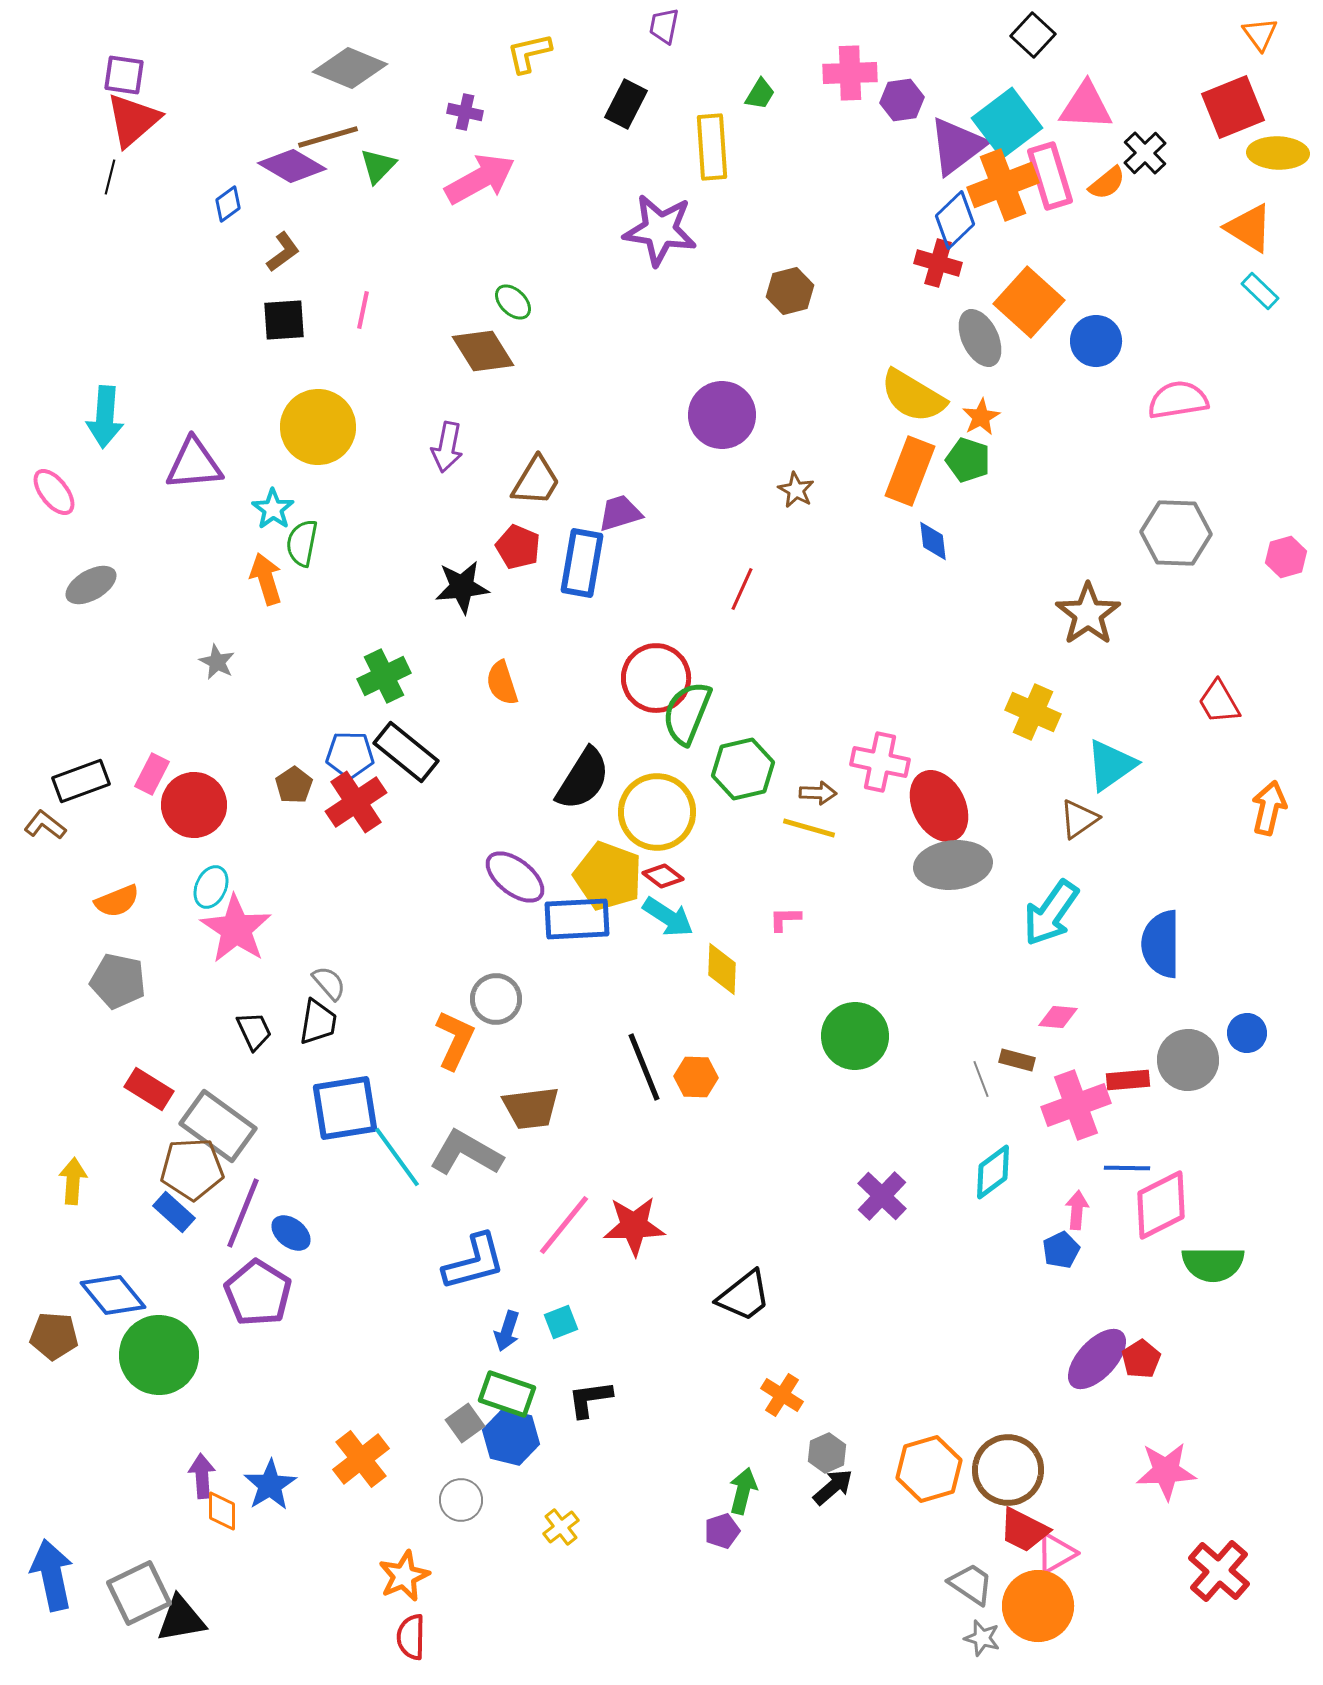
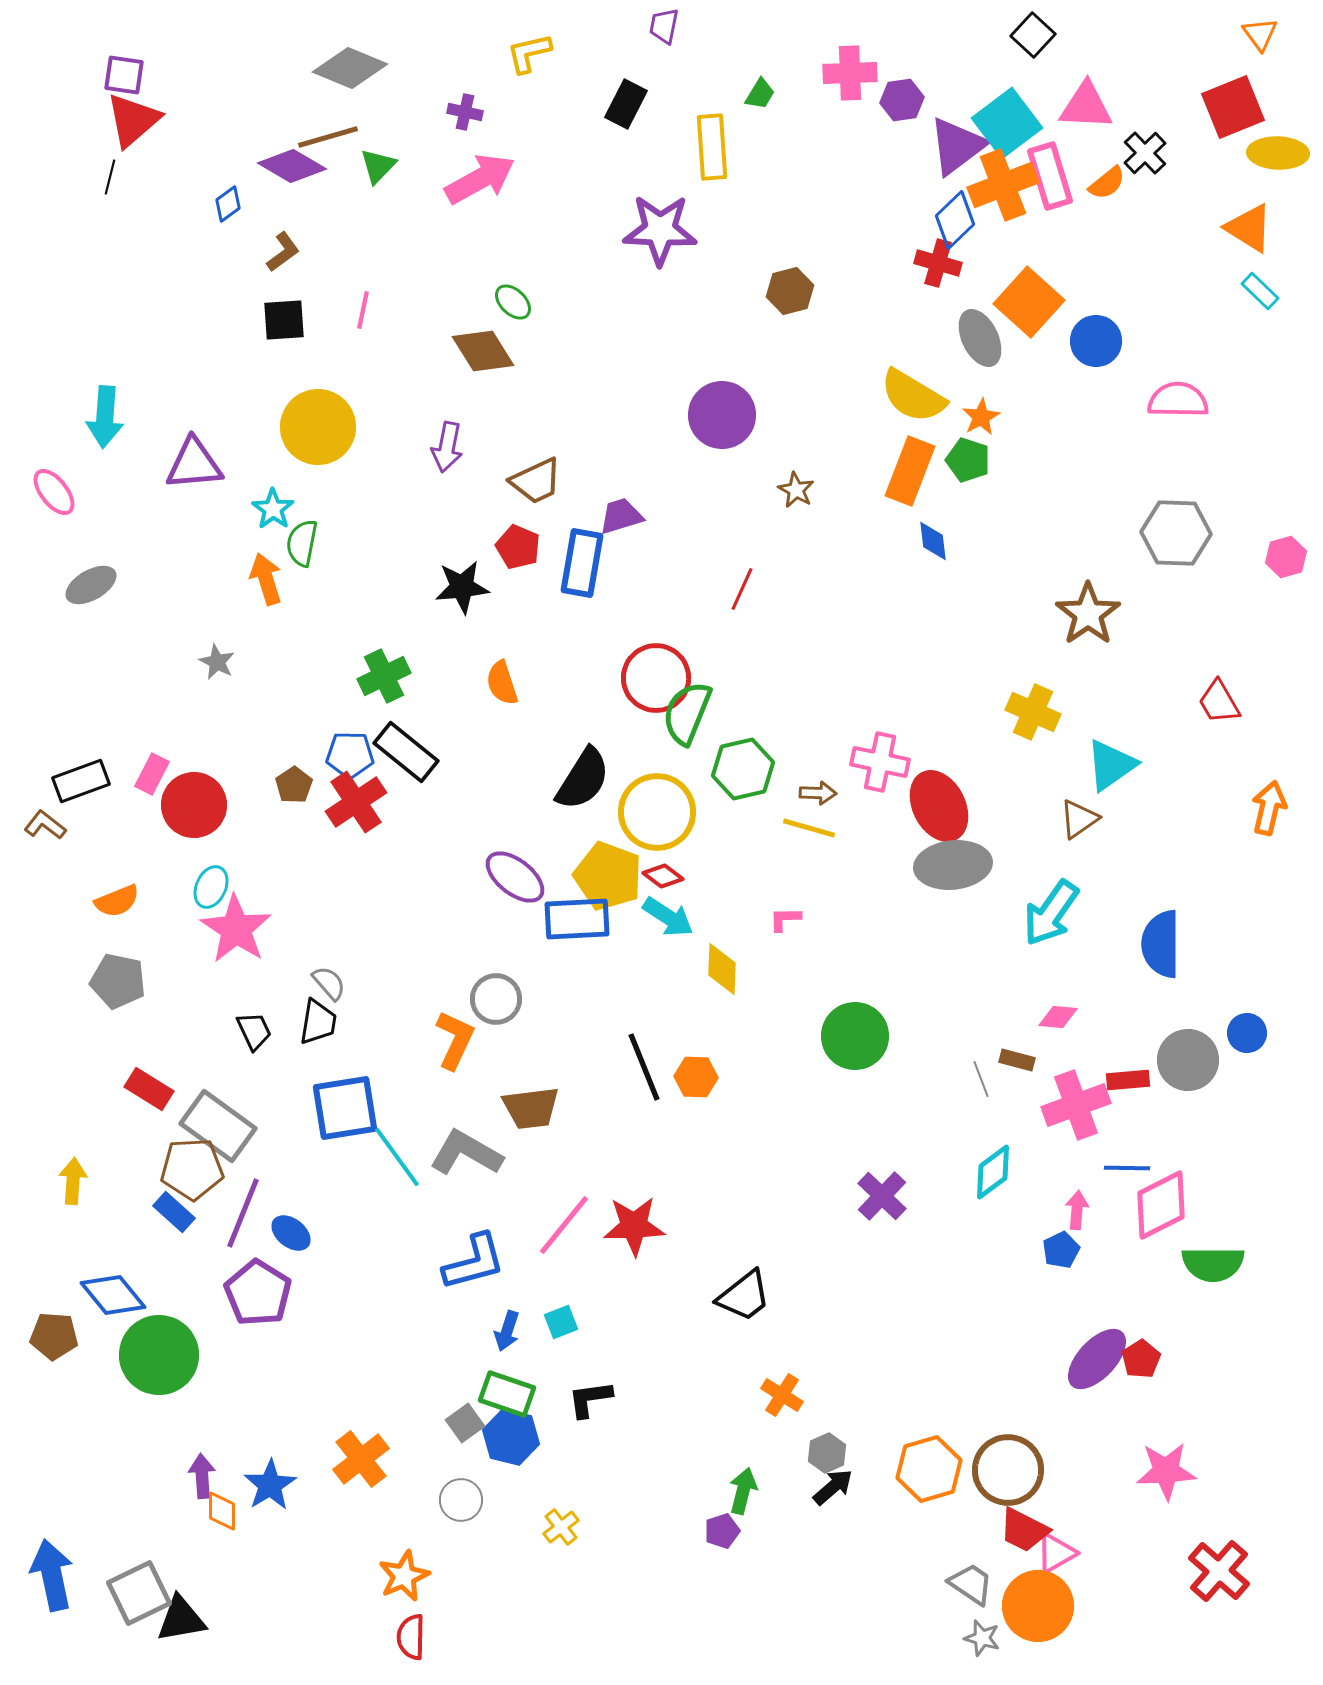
purple star at (660, 230): rotated 6 degrees counterclockwise
pink semicircle at (1178, 400): rotated 10 degrees clockwise
brown trapezoid at (536, 481): rotated 34 degrees clockwise
purple trapezoid at (620, 513): moved 1 px right, 3 px down
